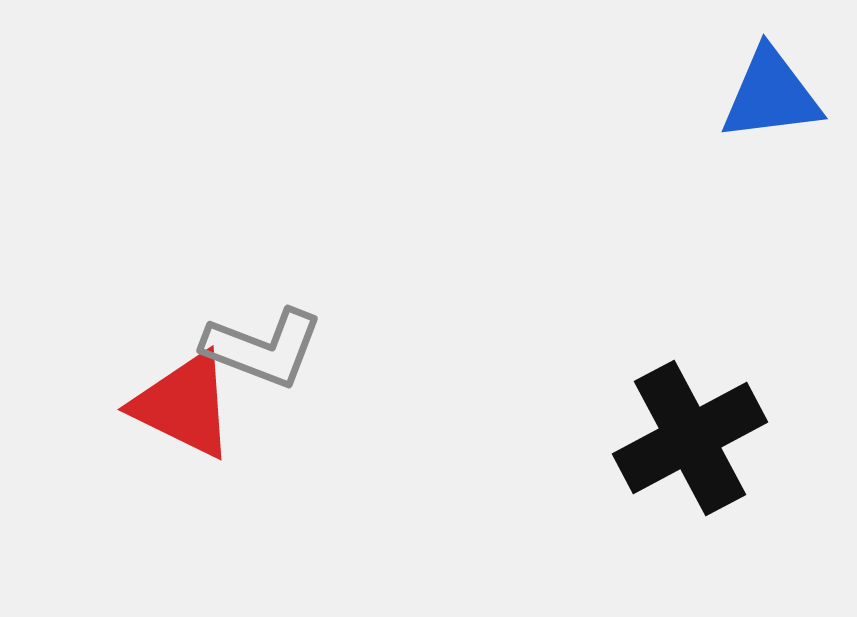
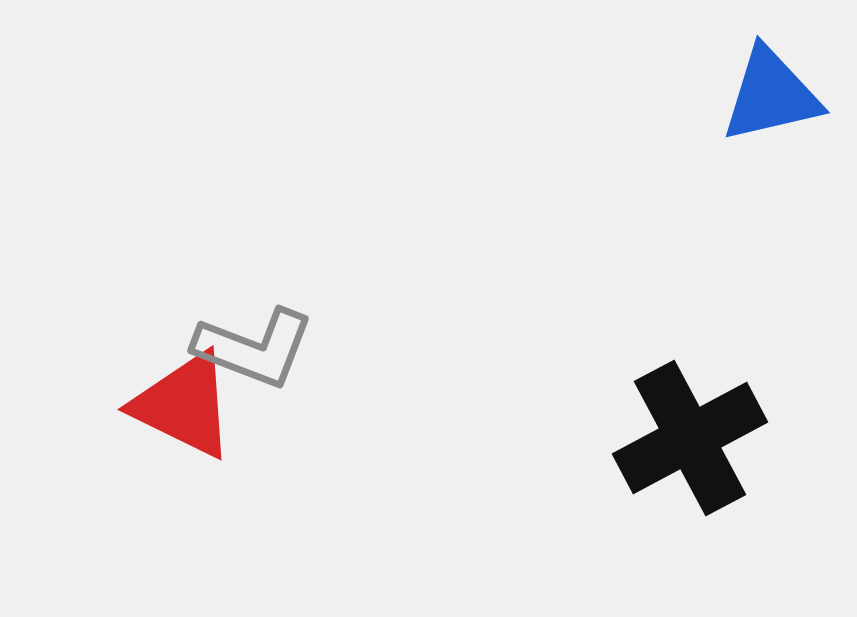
blue triangle: rotated 6 degrees counterclockwise
gray L-shape: moved 9 px left
